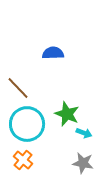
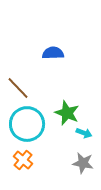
green star: moved 1 px up
